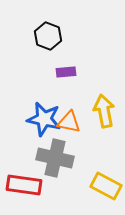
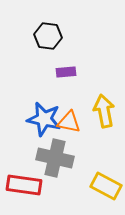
black hexagon: rotated 12 degrees counterclockwise
